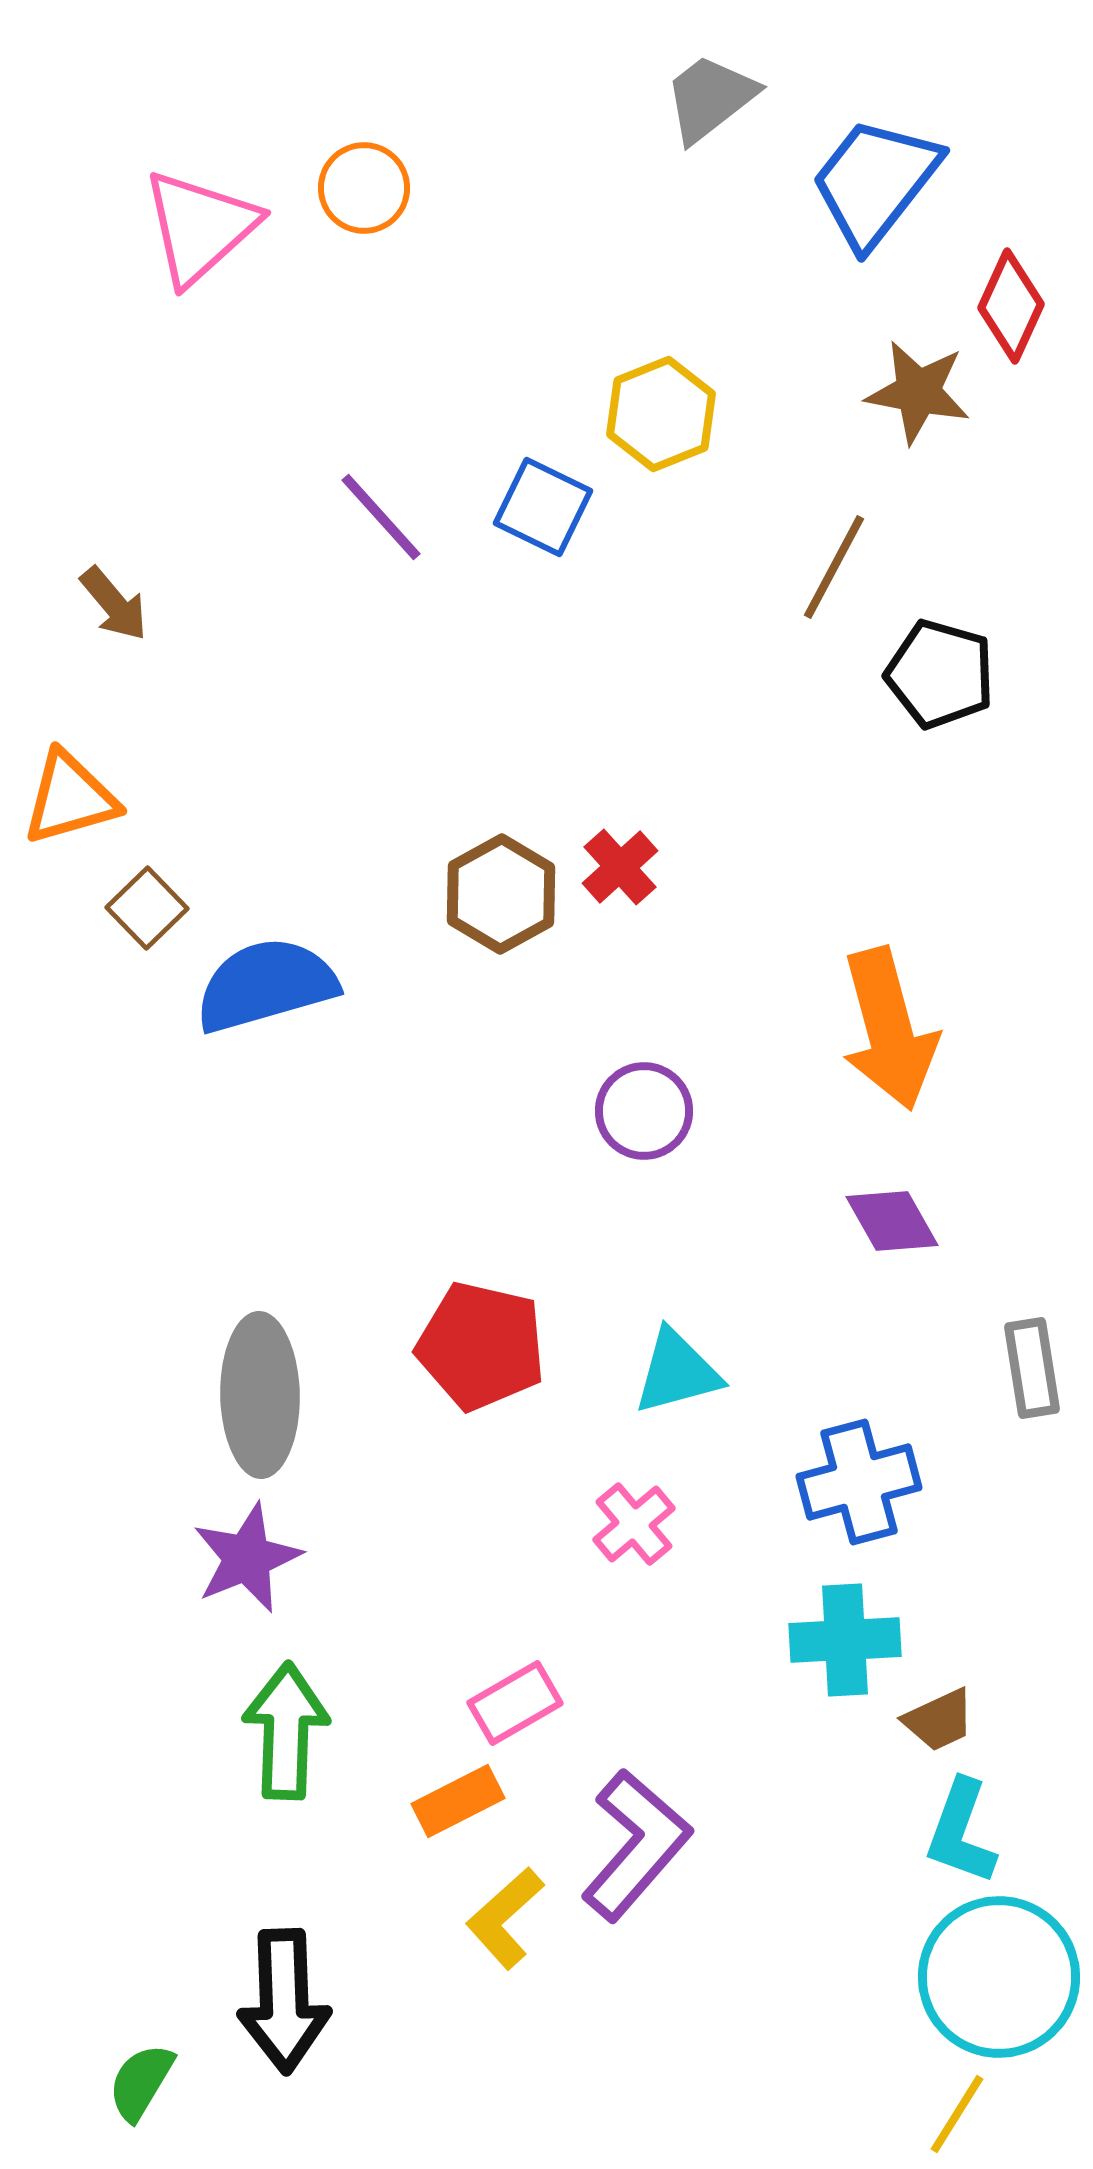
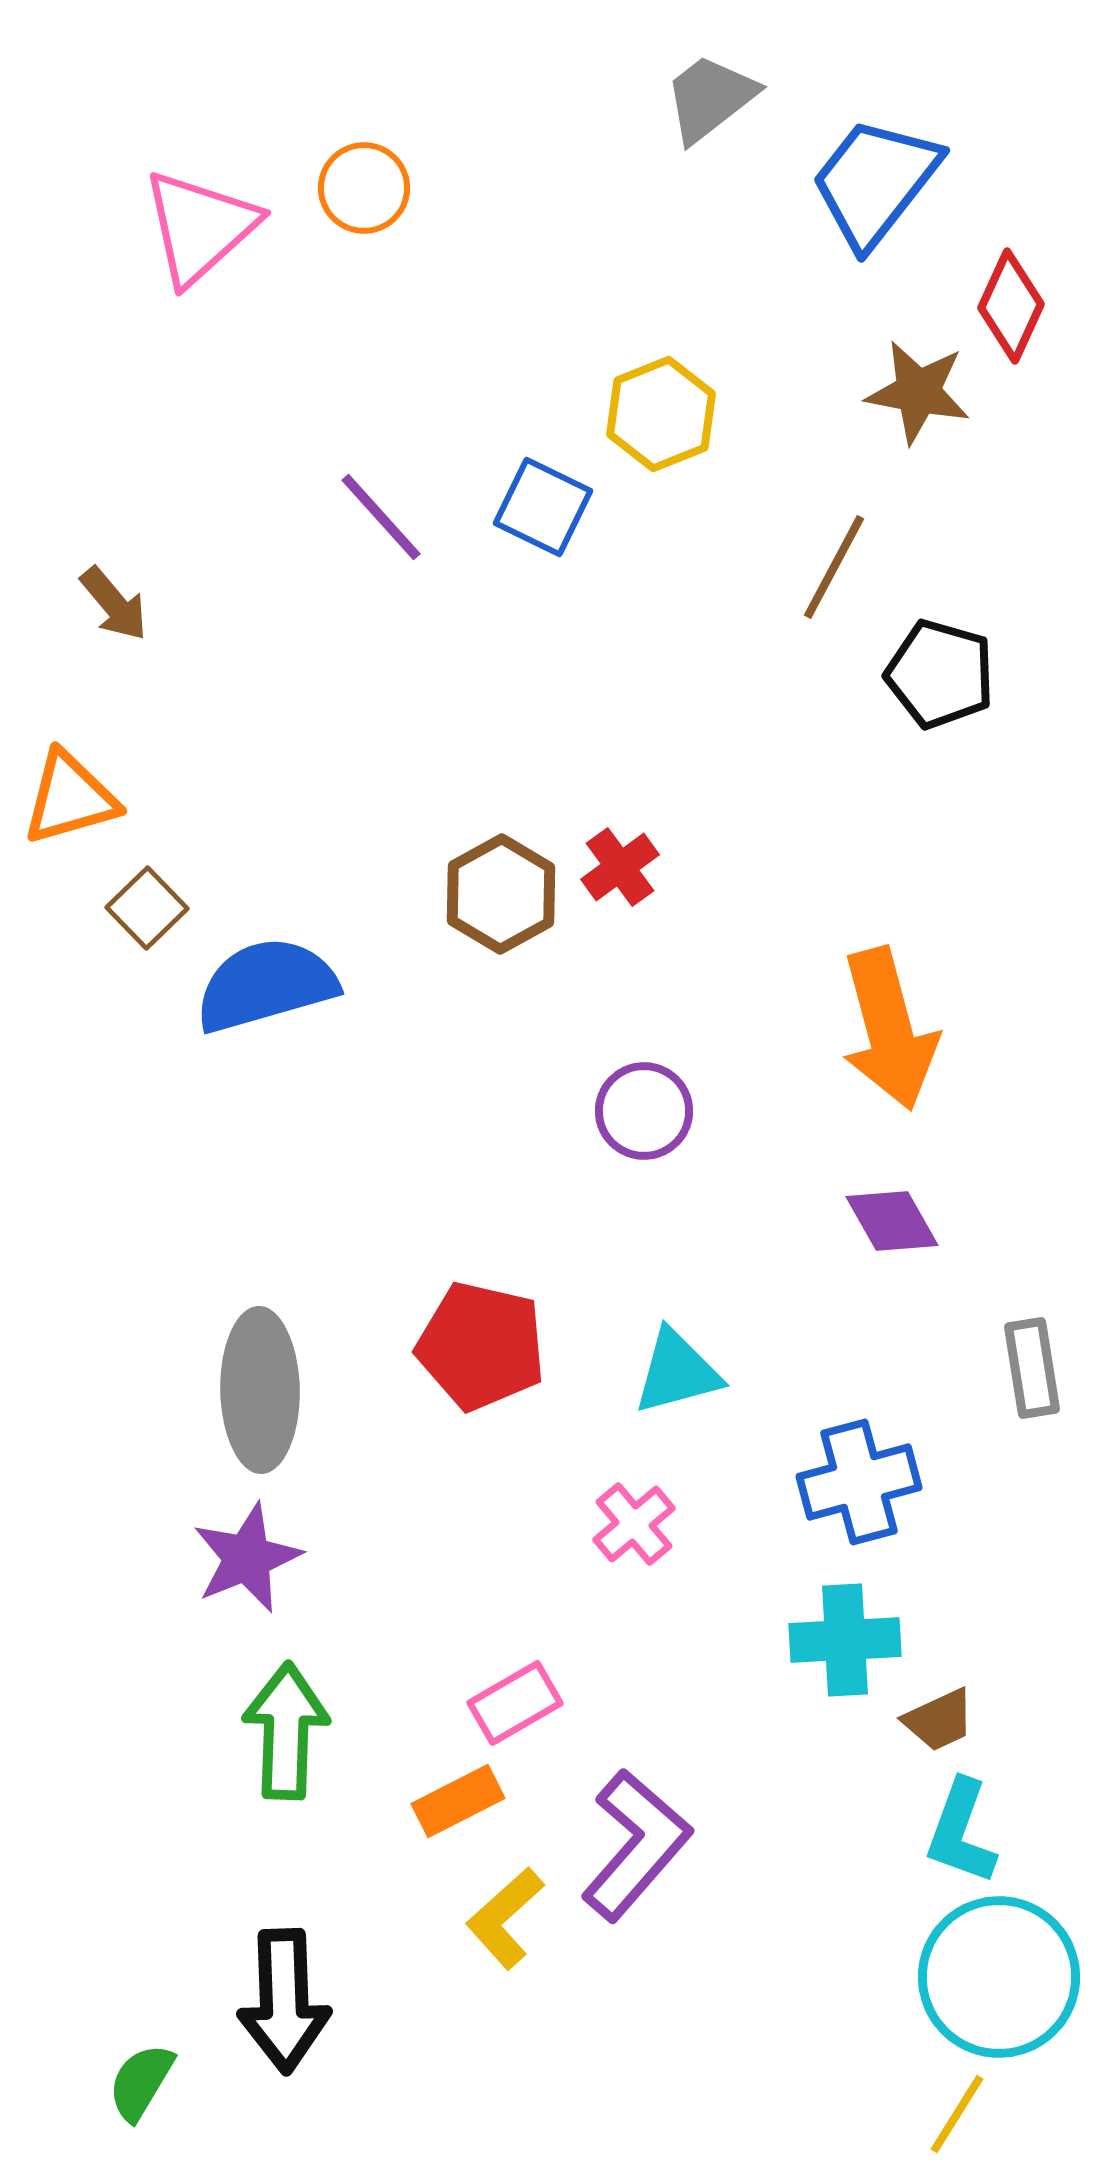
red cross: rotated 6 degrees clockwise
gray ellipse: moved 5 px up
